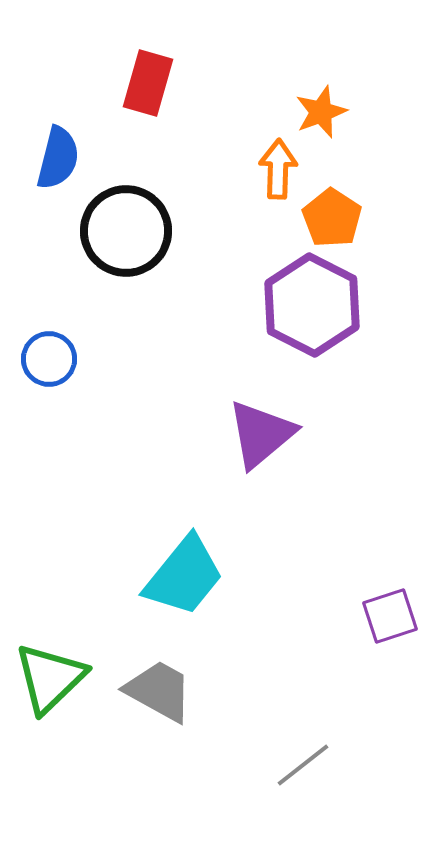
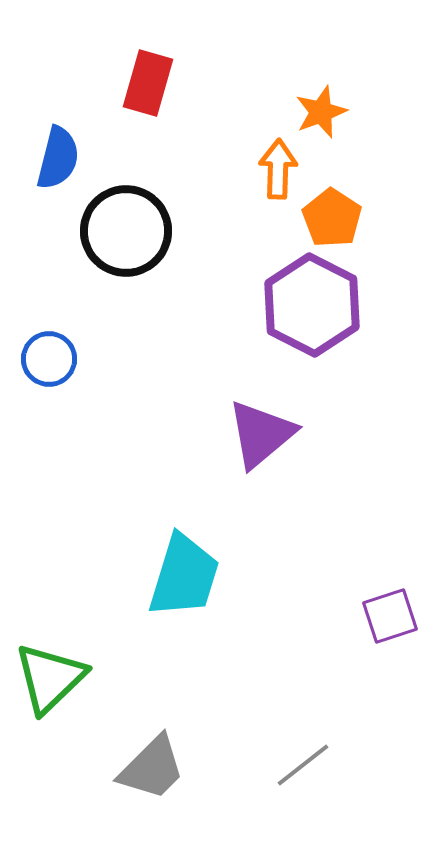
cyan trapezoid: rotated 22 degrees counterclockwise
gray trapezoid: moved 7 px left, 77 px down; rotated 106 degrees clockwise
